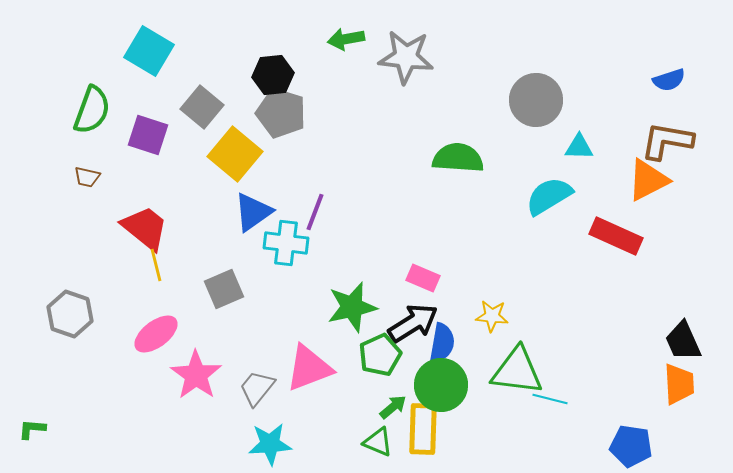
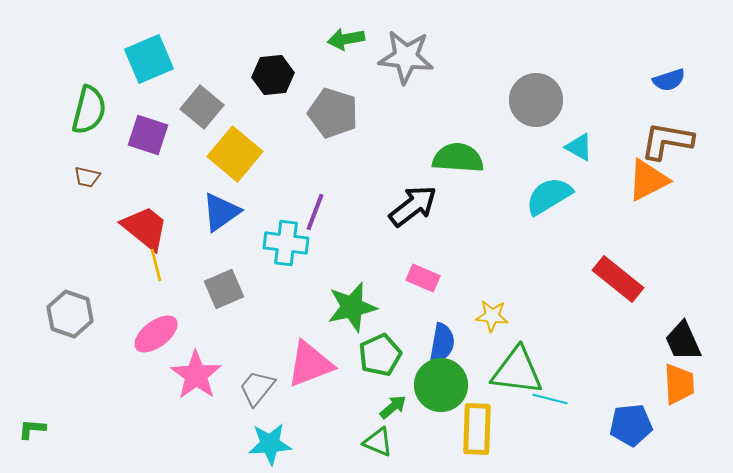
cyan square at (149, 51): moved 8 px down; rotated 36 degrees clockwise
green semicircle at (92, 110): moved 3 px left; rotated 6 degrees counterclockwise
gray pentagon at (281, 113): moved 52 px right
cyan triangle at (579, 147): rotated 28 degrees clockwise
blue triangle at (253, 212): moved 32 px left
red rectangle at (616, 236): moved 2 px right, 43 px down; rotated 15 degrees clockwise
black arrow at (413, 323): moved 117 px up; rotated 6 degrees counterclockwise
pink triangle at (309, 368): moved 1 px right, 4 px up
yellow rectangle at (423, 429): moved 54 px right
blue pentagon at (631, 446): moved 21 px up; rotated 15 degrees counterclockwise
